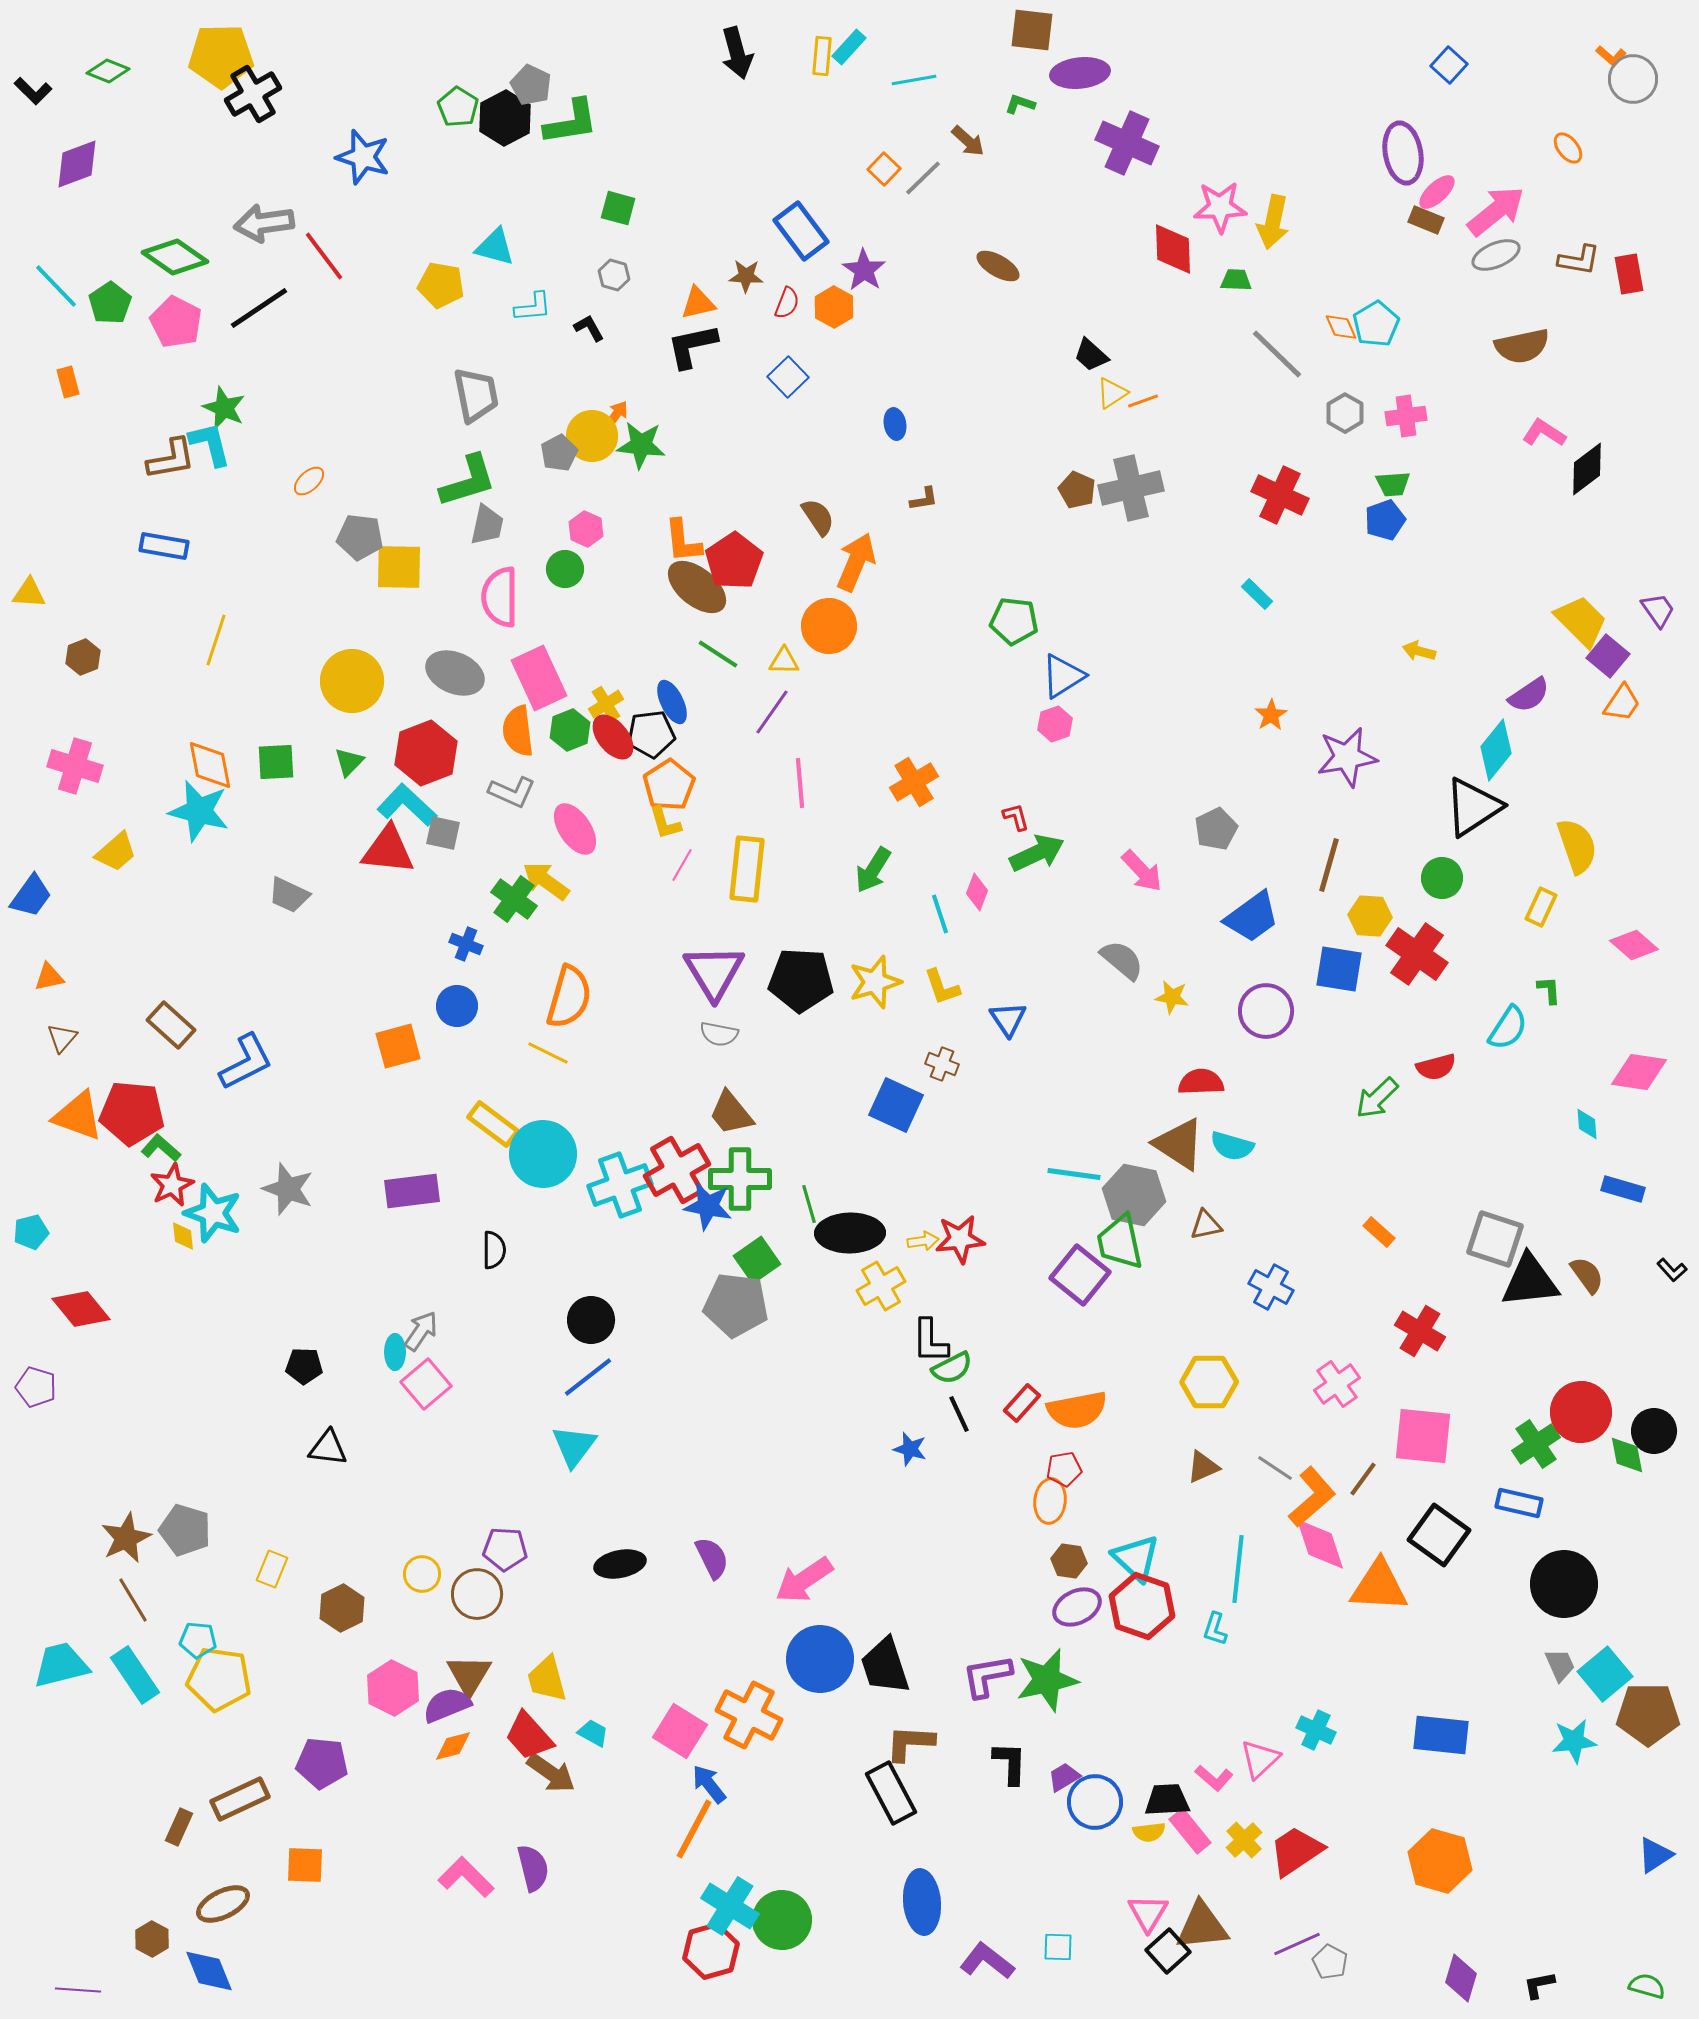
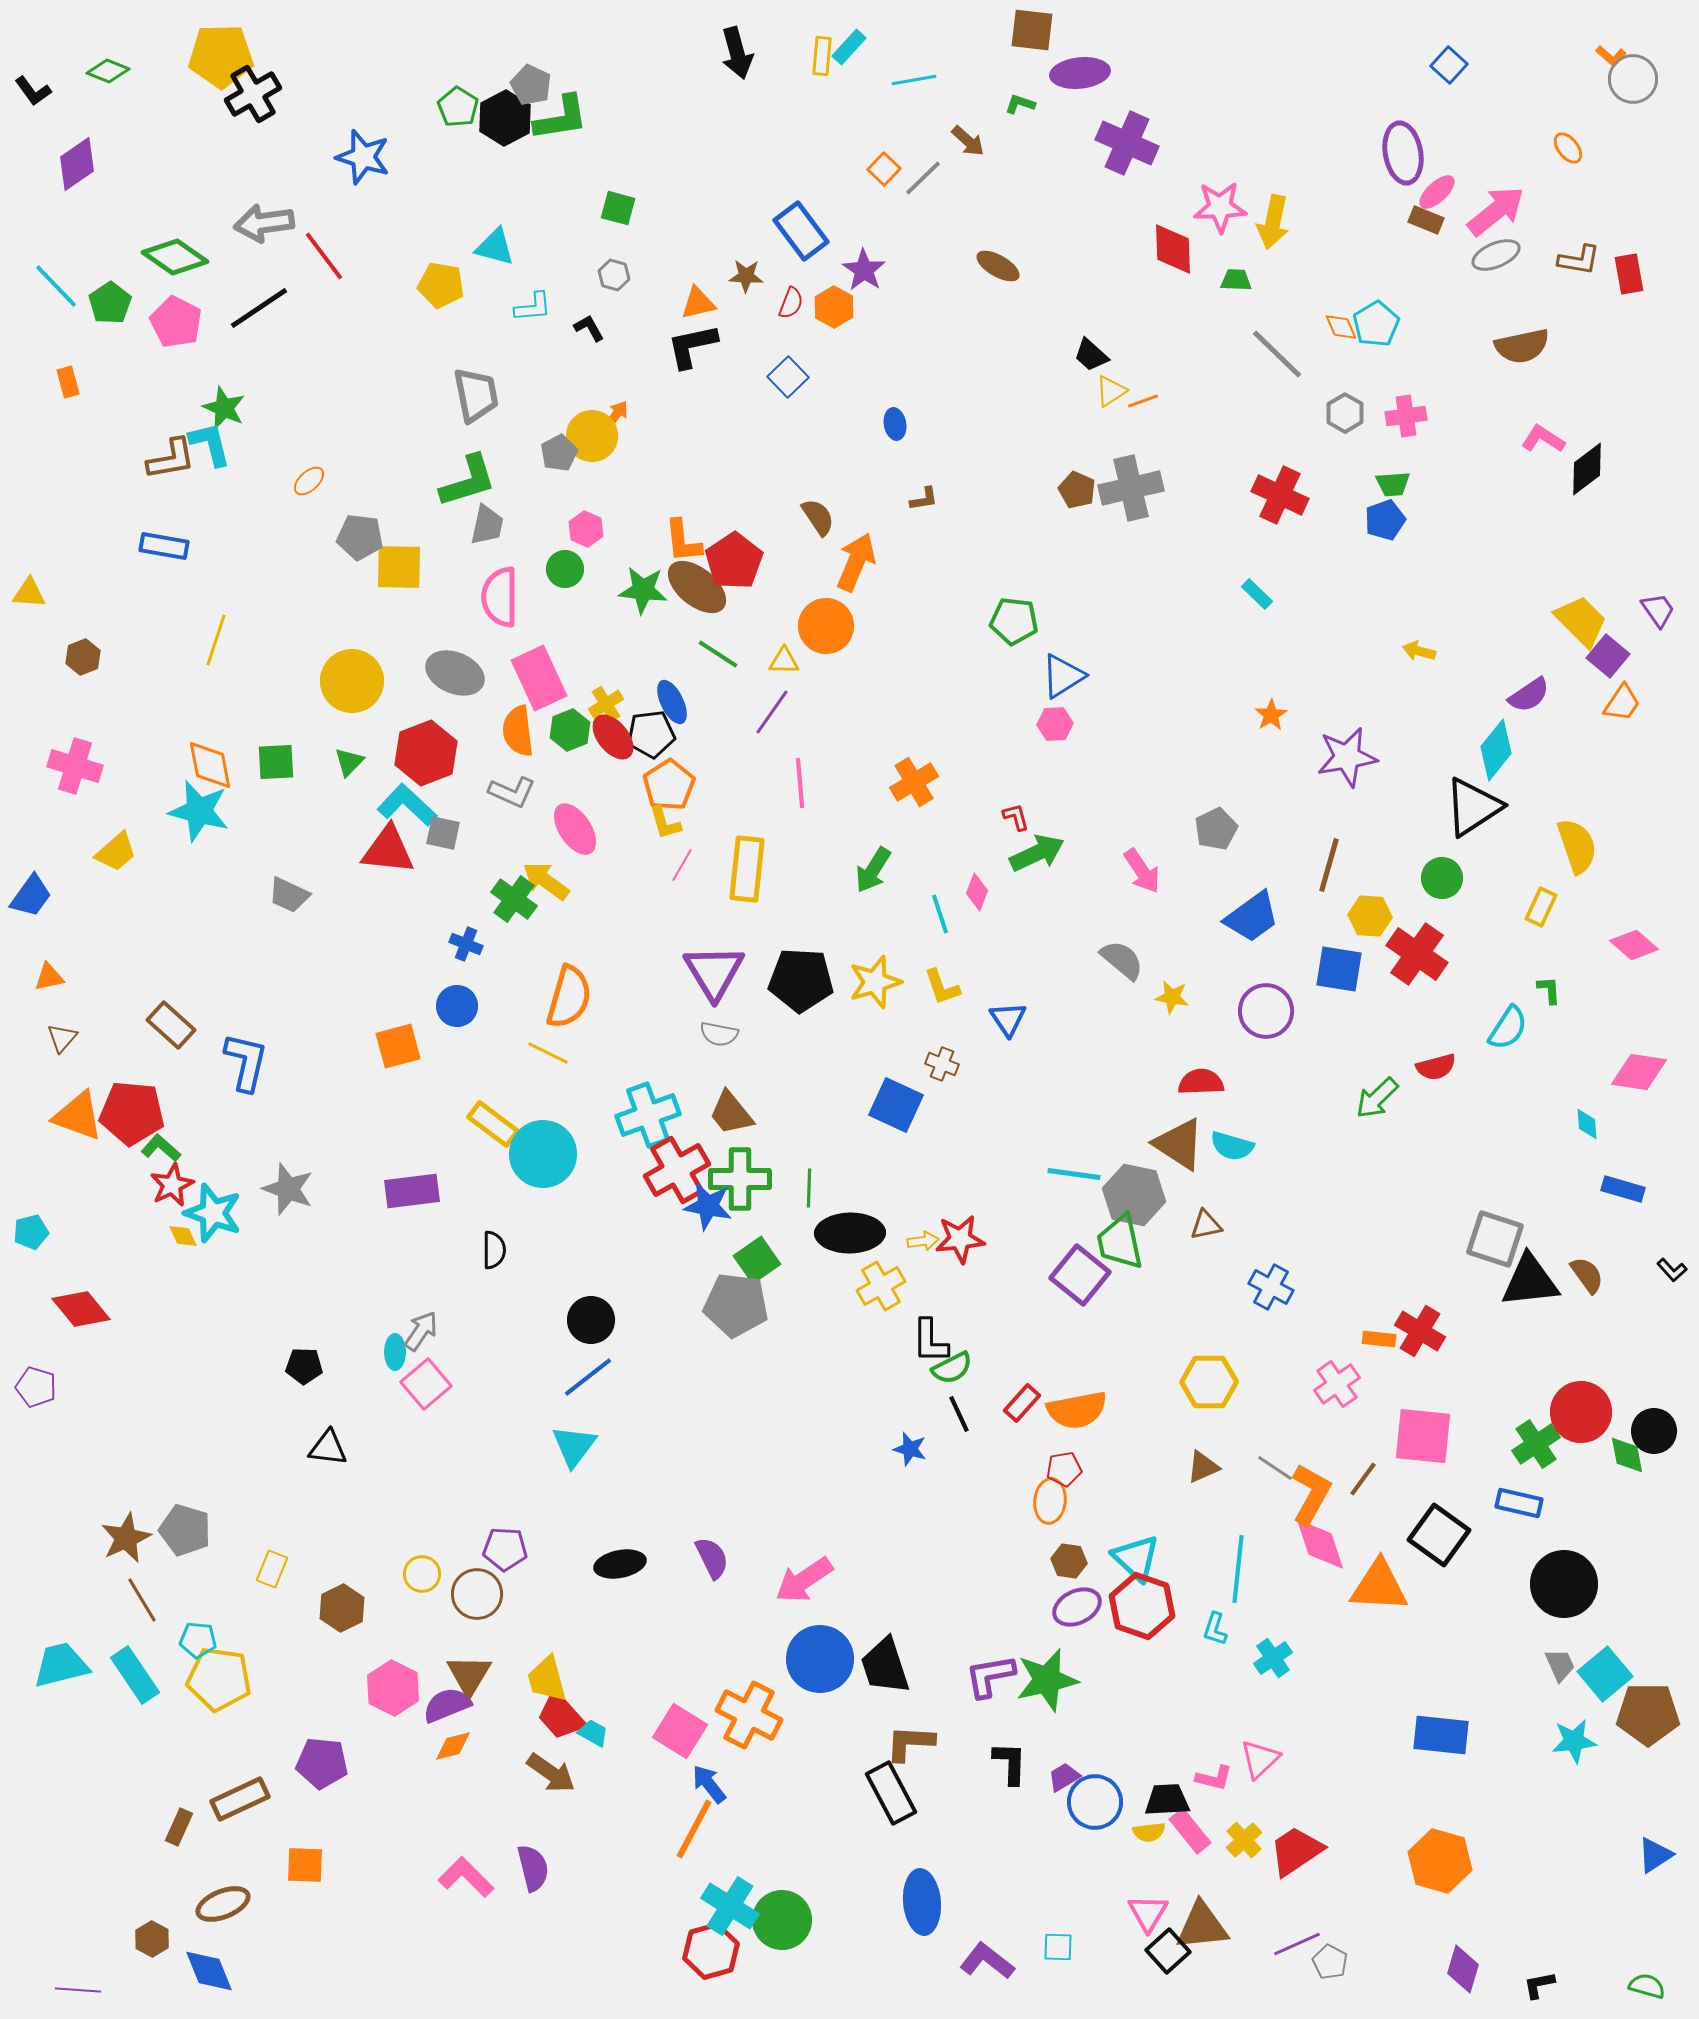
black L-shape at (33, 91): rotated 9 degrees clockwise
green L-shape at (571, 122): moved 10 px left, 4 px up
purple diamond at (77, 164): rotated 14 degrees counterclockwise
red semicircle at (787, 303): moved 4 px right
yellow triangle at (1112, 393): moved 1 px left, 2 px up
pink L-shape at (1544, 433): moved 1 px left, 6 px down
green star at (641, 445): moved 2 px right, 145 px down
orange circle at (829, 626): moved 3 px left
pink hexagon at (1055, 724): rotated 16 degrees clockwise
pink arrow at (1142, 871): rotated 9 degrees clockwise
blue L-shape at (246, 1062): rotated 50 degrees counterclockwise
cyan cross at (620, 1185): moved 28 px right, 70 px up
green line at (809, 1204): moved 16 px up; rotated 18 degrees clockwise
orange rectangle at (1379, 1232): moved 107 px down; rotated 36 degrees counterclockwise
yellow diamond at (183, 1236): rotated 20 degrees counterclockwise
orange L-shape at (1312, 1497): moved 1 px left, 3 px up; rotated 20 degrees counterclockwise
brown line at (133, 1600): moved 9 px right
purple L-shape at (987, 1676): moved 3 px right
cyan cross at (1316, 1730): moved 43 px left, 72 px up; rotated 30 degrees clockwise
red trapezoid at (529, 1736): moved 32 px right, 20 px up
pink L-shape at (1214, 1778): rotated 27 degrees counterclockwise
brown ellipse at (223, 1904): rotated 4 degrees clockwise
purple diamond at (1461, 1978): moved 2 px right, 9 px up
